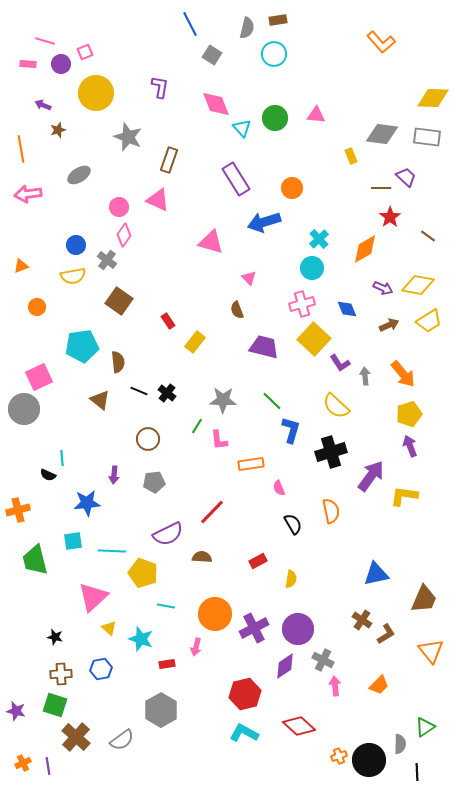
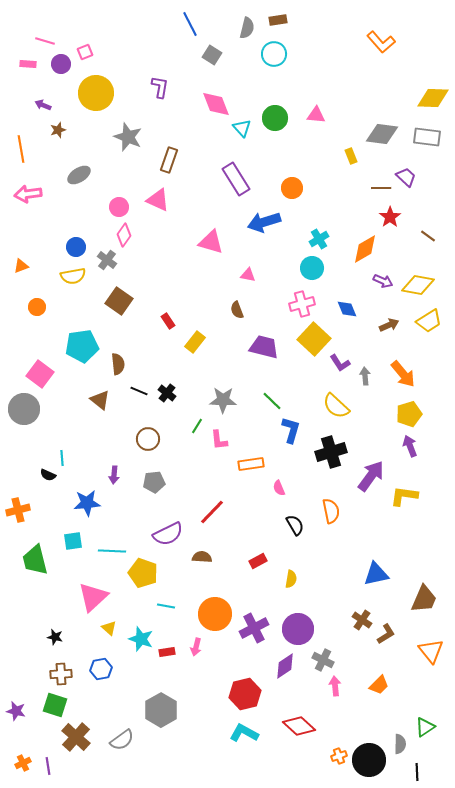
cyan cross at (319, 239): rotated 12 degrees clockwise
blue circle at (76, 245): moved 2 px down
pink triangle at (249, 278): moved 1 px left, 3 px up; rotated 35 degrees counterclockwise
purple arrow at (383, 288): moved 7 px up
brown semicircle at (118, 362): moved 2 px down
pink square at (39, 377): moved 1 px right, 3 px up; rotated 28 degrees counterclockwise
black semicircle at (293, 524): moved 2 px right, 1 px down
red rectangle at (167, 664): moved 12 px up
